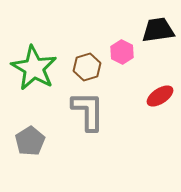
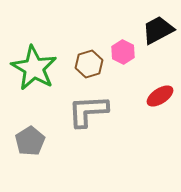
black trapezoid: rotated 20 degrees counterclockwise
pink hexagon: moved 1 px right
brown hexagon: moved 2 px right, 3 px up
gray L-shape: rotated 93 degrees counterclockwise
